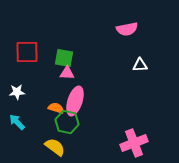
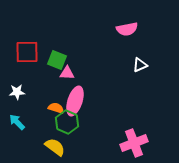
green square: moved 7 px left, 2 px down; rotated 12 degrees clockwise
white triangle: rotated 21 degrees counterclockwise
green hexagon: rotated 10 degrees clockwise
